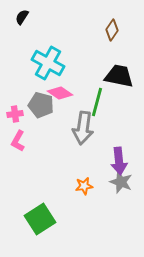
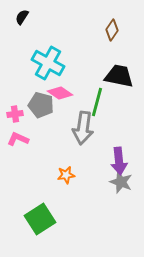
pink L-shape: moved 2 px up; rotated 85 degrees clockwise
orange star: moved 18 px left, 11 px up
